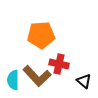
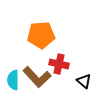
brown L-shape: moved 1 px down
